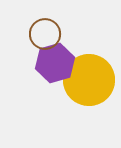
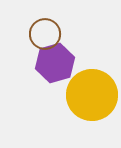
yellow circle: moved 3 px right, 15 px down
